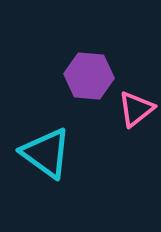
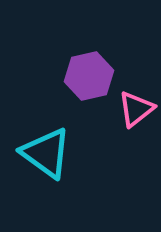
purple hexagon: rotated 18 degrees counterclockwise
